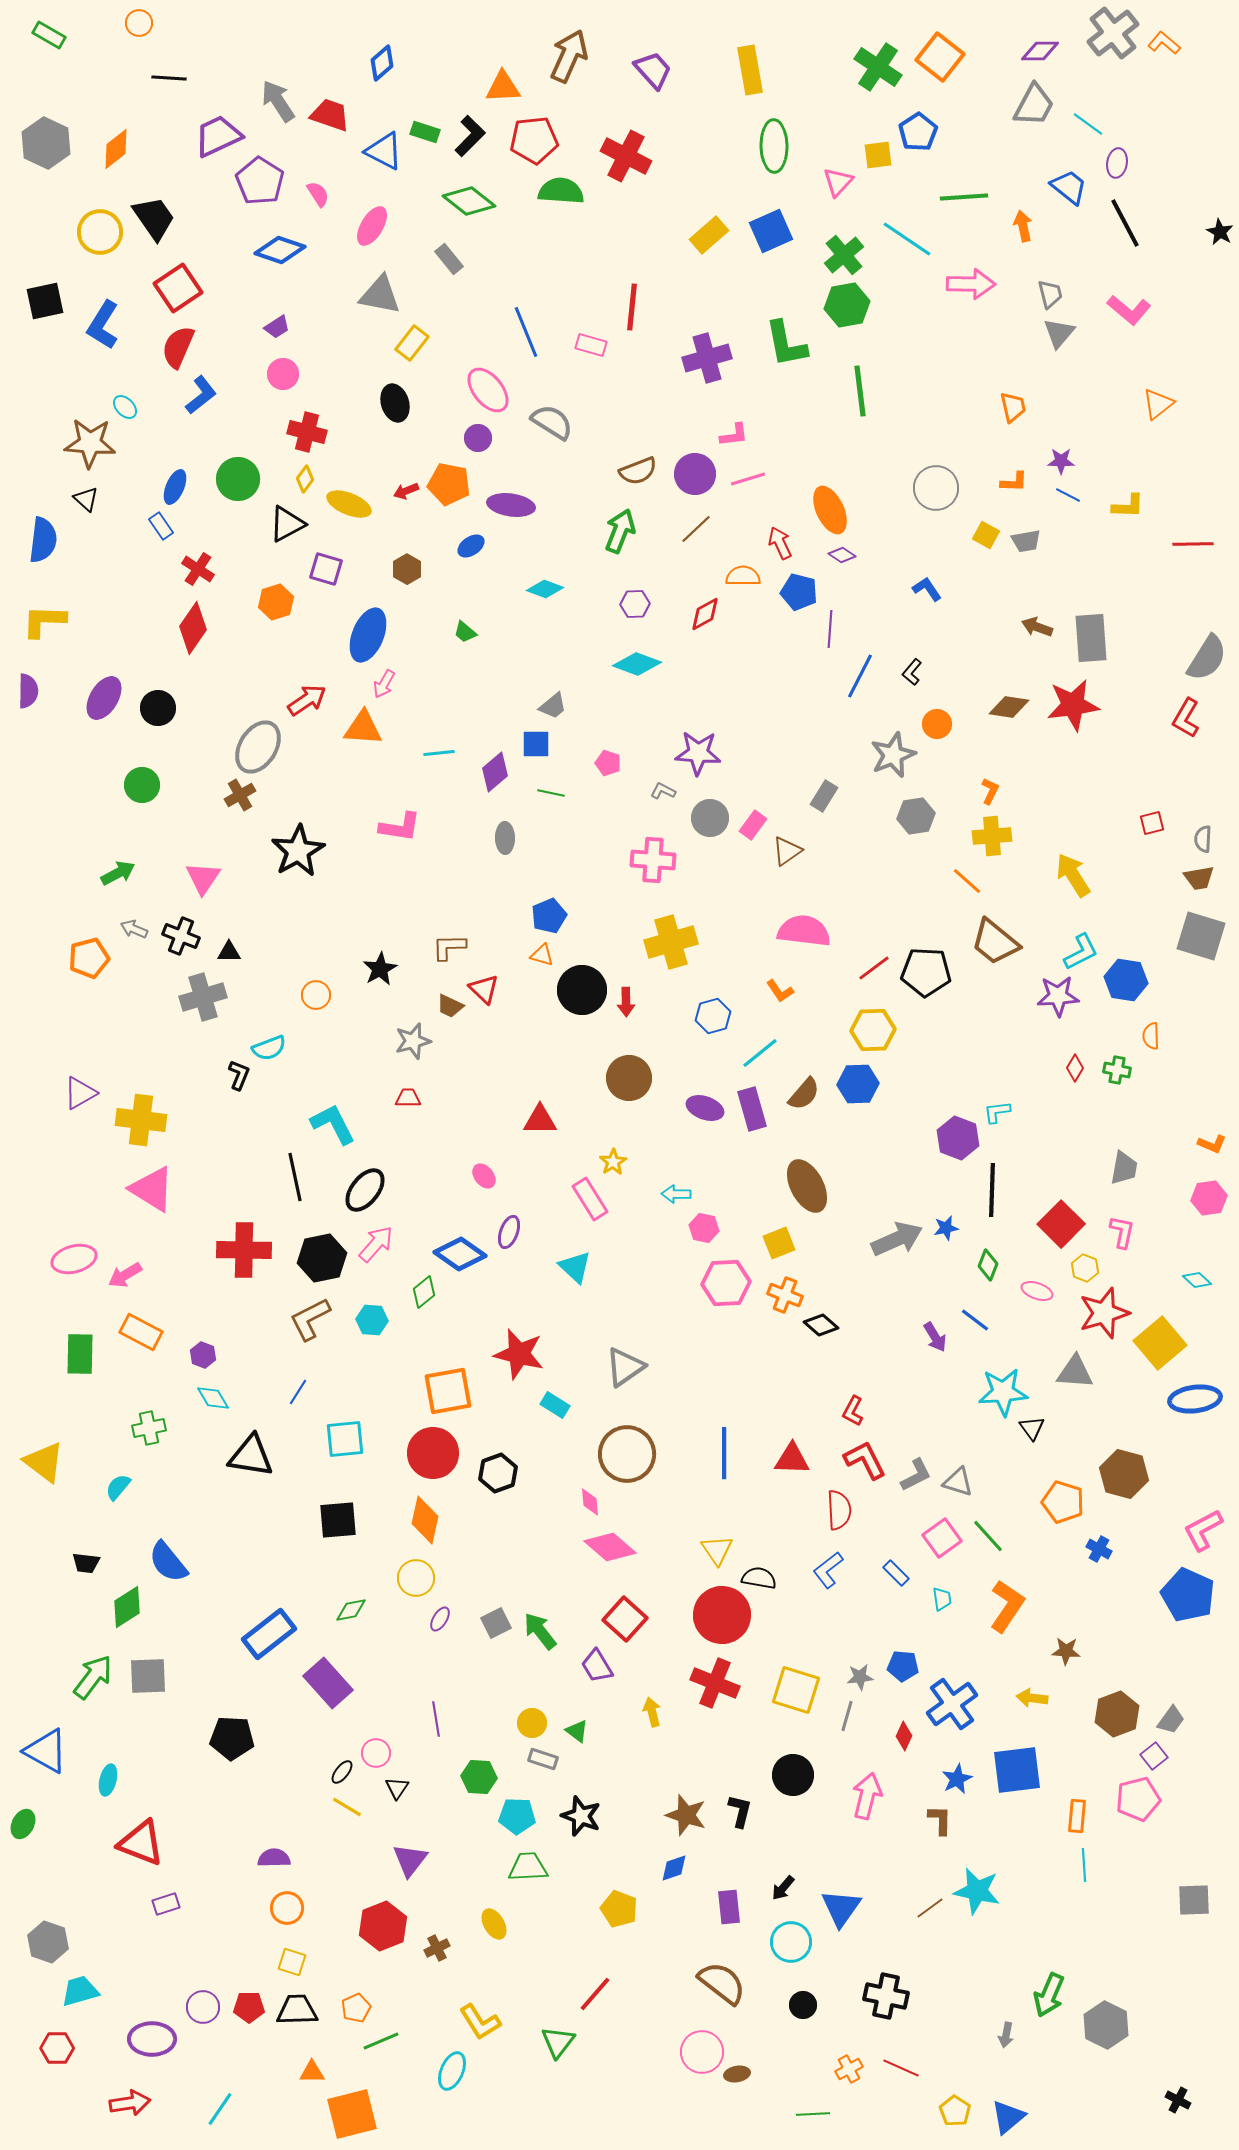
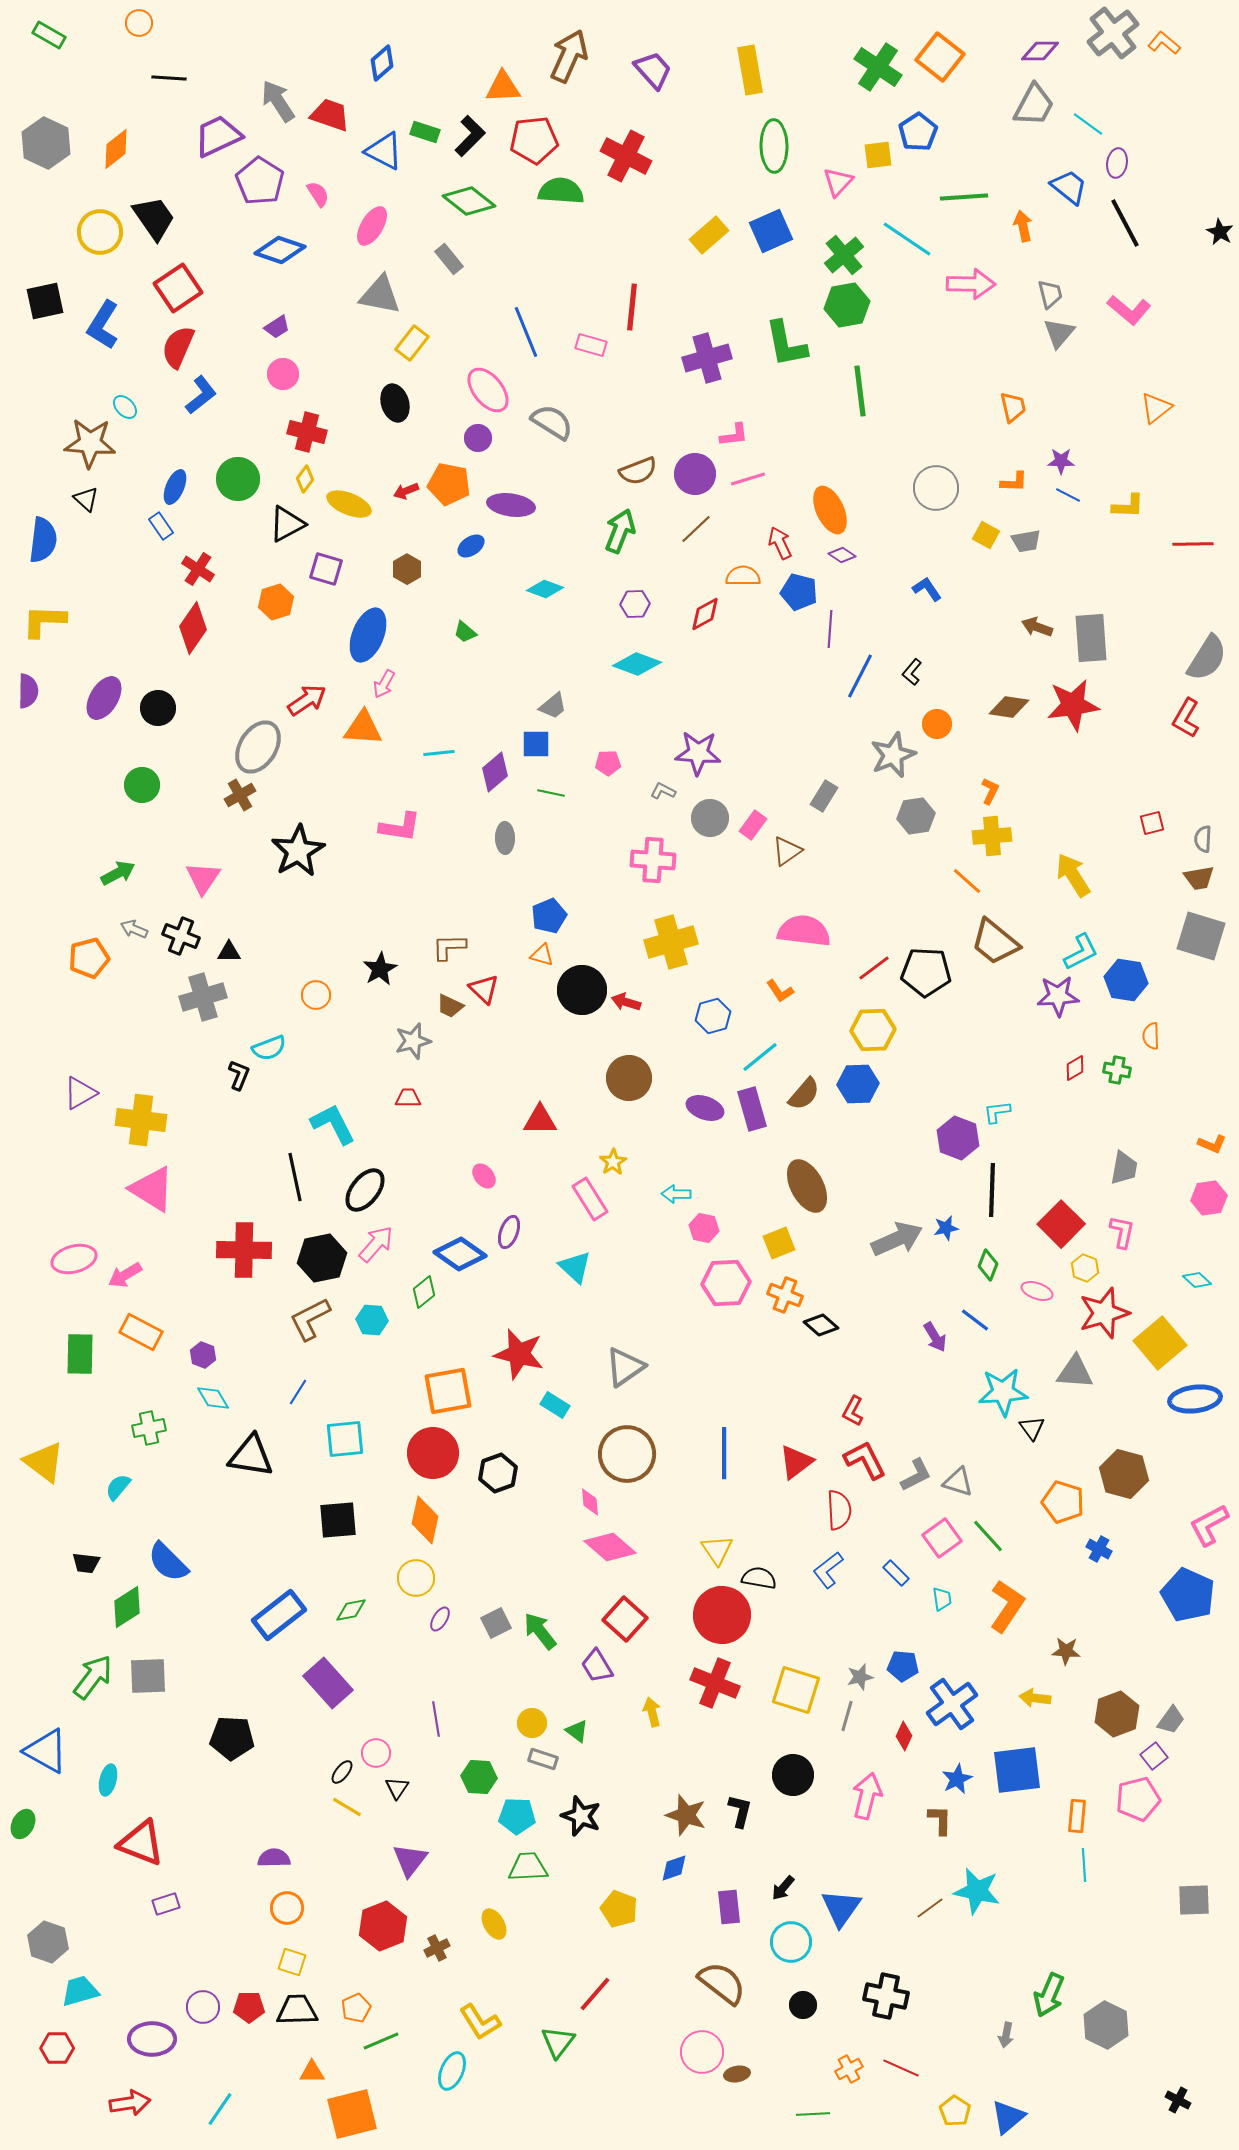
orange triangle at (1158, 404): moved 2 px left, 4 px down
pink pentagon at (608, 763): rotated 20 degrees counterclockwise
red arrow at (626, 1002): rotated 108 degrees clockwise
cyan line at (760, 1053): moved 4 px down
red diamond at (1075, 1068): rotated 28 degrees clockwise
red triangle at (792, 1459): moved 4 px right, 3 px down; rotated 39 degrees counterclockwise
pink L-shape at (1203, 1530): moved 6 px right, 5 px up
blue semicircle at (168, 1562): rotated 6 degrees counterclockwise
blue rectangle at (269, 1634): moved 10 px right, 19 px up
gray star at (860, 1677): rotated 8 degrees counterclockwise
yellow arrow at (1032, 1698): moved 3 px right
